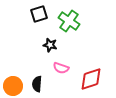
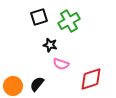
black square: moved 3 px down
green cross: rotated 25 degrees clockwise
pink semicircle: moved 4 px up
black semicircle: rotated 35 degrees clockwise
